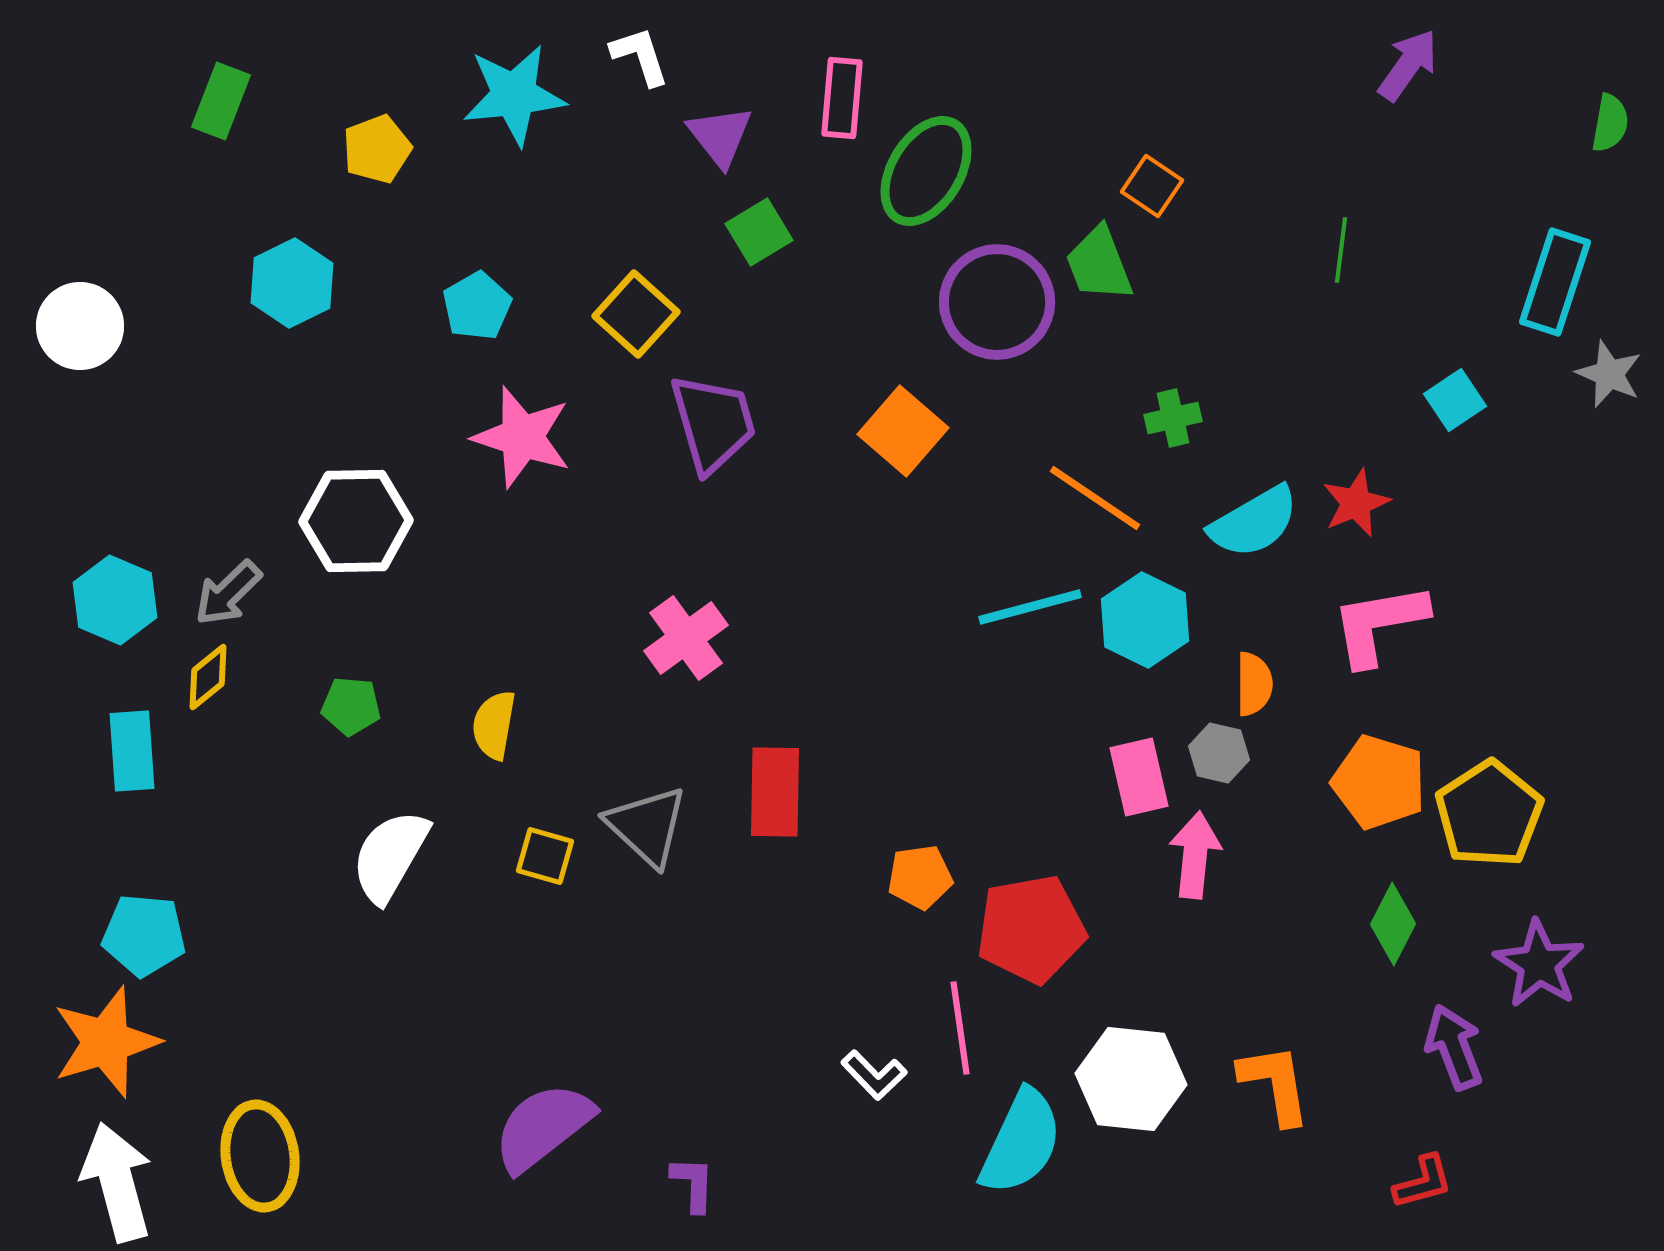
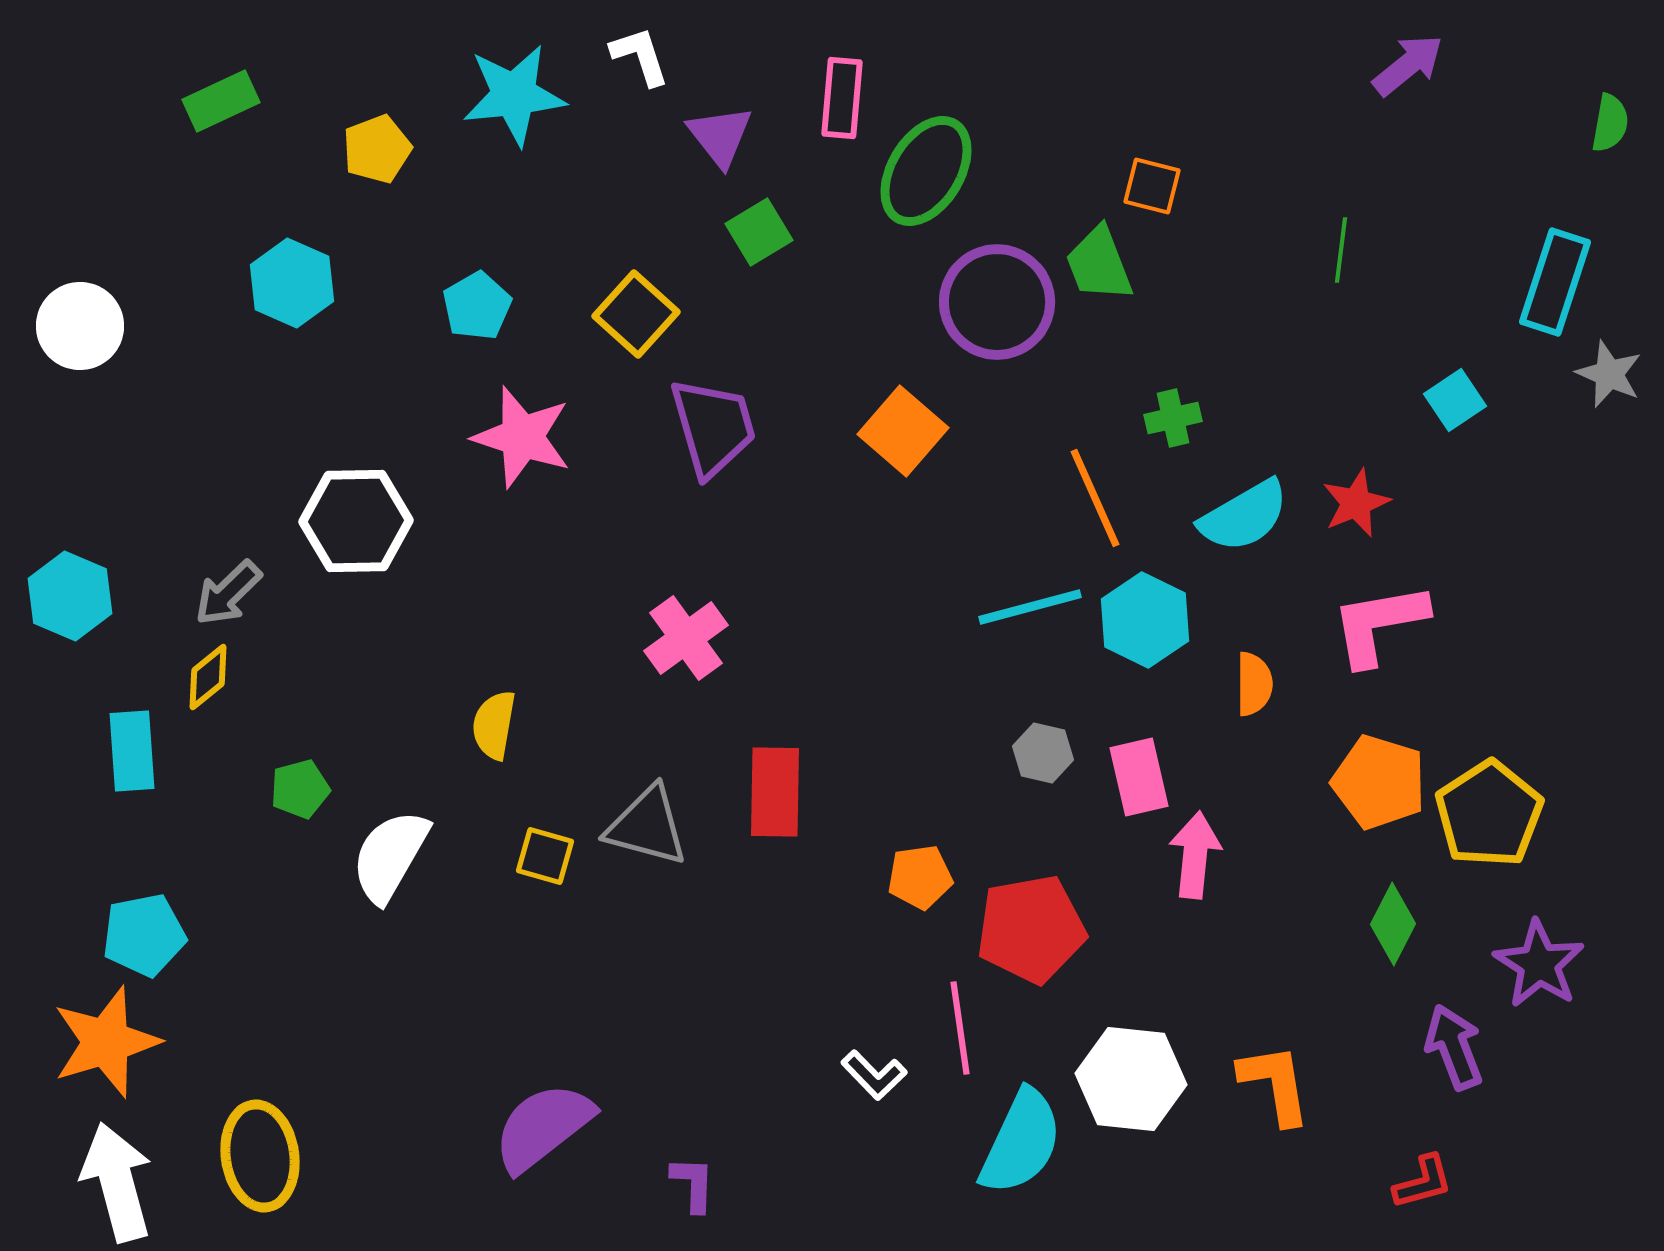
purple arrow at (1408, 65): rotated 16 degrees clockwise
green rectangle at (221, 101): rotated 44 degrees clockwise
orange square at (1152, 186): rotated 20 degrees counterclockwise
cyan hexagon at (292, 283): rotated 10 degrees counterclockwise
purple trapezoid at (713, 423): moved 4 px down
orange line at (1095, 498): rotated 32 degrees clockwise
cyan semicircle at (1254, 522): moved 10 px left, 6 px up
cyan hexagon at (115, 600): moved 45 px left, 4 px up
green pentagon at (351, 706): moved 51 px left, 83 px down; rotated 20 degrees counterclockwise
gray hexagon at (1219, 753): moved 176 px left
gray triangle at (647, 826): rotated 28 degrees counterclockwise
cyan pentagon at (144, 935): rotated 16 degrees counterclockwise
